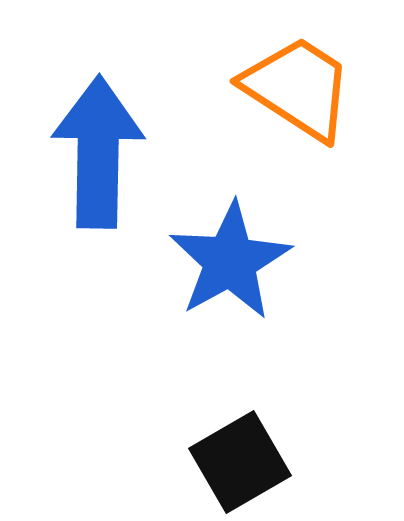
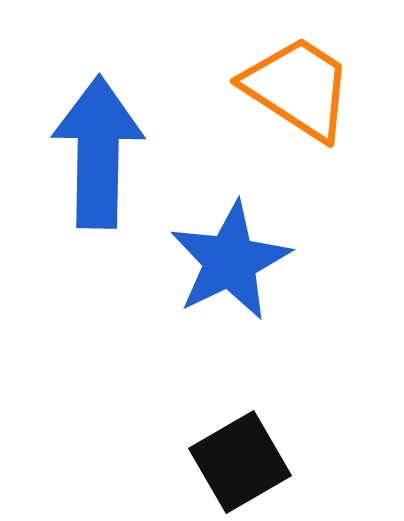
blue star: rotated 3 degrees clockwise
